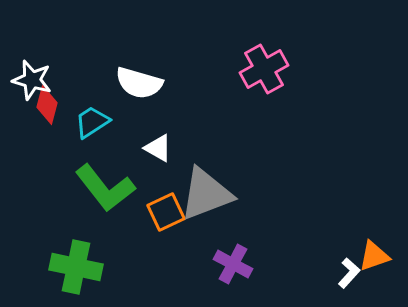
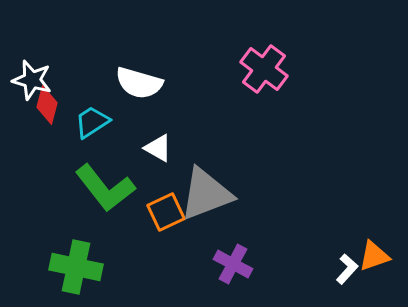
pink cross: rotated 24 degrees counterclockwise
white L-shape: moved 2 px left, 4 px up
